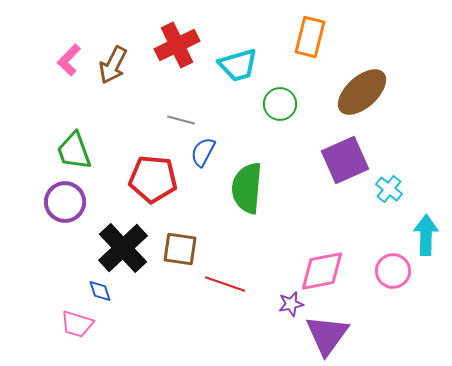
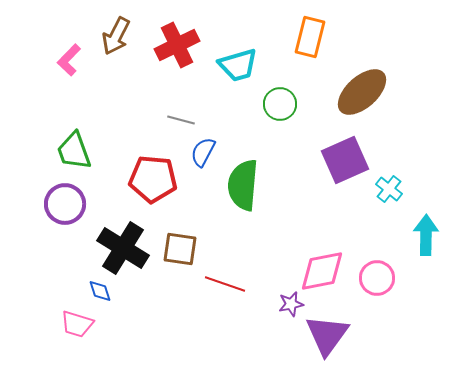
brown arrow: moved 3 px right, 29 px up
green semicircle: moved 4 px left, 3 px up
purple circle: moved 2 px down
black cross: rotated 15 degrees counterclockwise
pink circle: moved 16 px left, 7 px down
